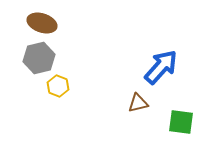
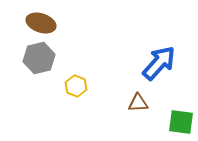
brown ellipse: moved 1 px left
blue arrow: moved 2 px left, 4 px up
yellow hexagon: moved 18 px right
brown triangle: rotated 10 degrees clockwise
